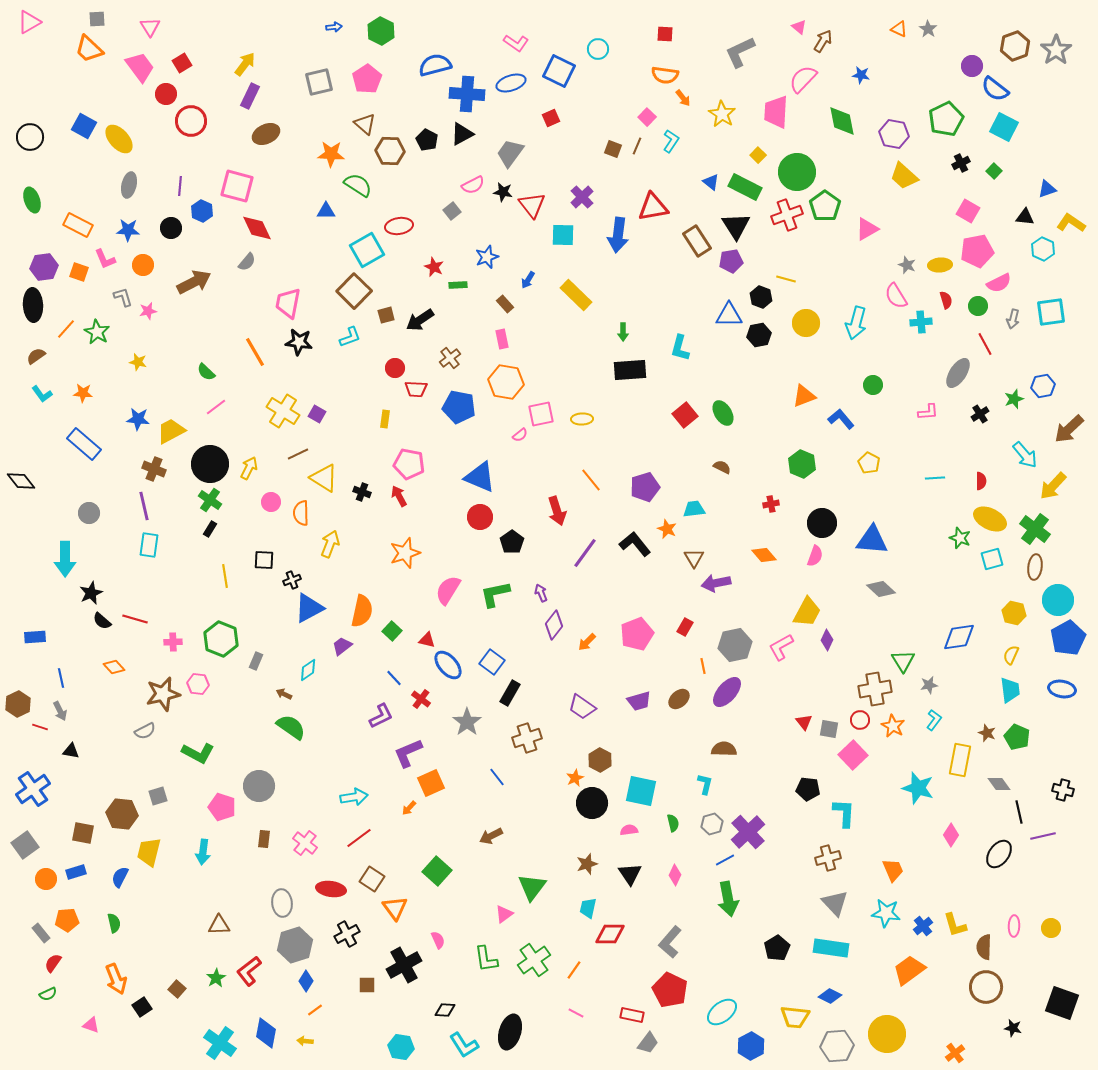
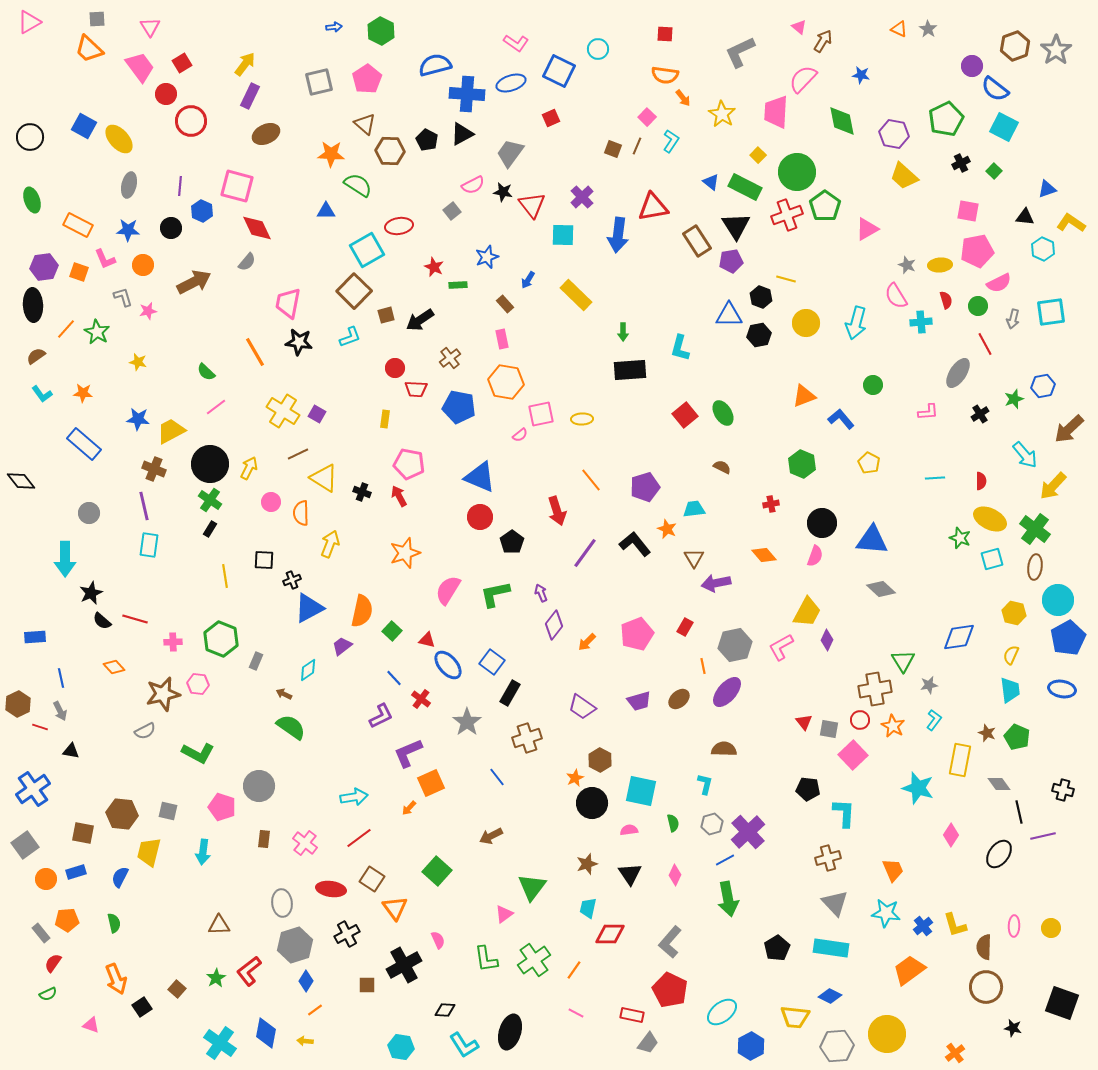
pink square at (968, 211): rotated 20 degrees counterclockwise
gray square at (158, 796): moved 10 px right, 15 px down; rotated 30 degrees clockwise
